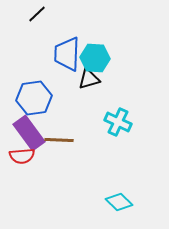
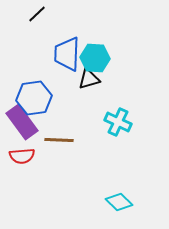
purple rectangle: moved 7 px left, 11 px up
